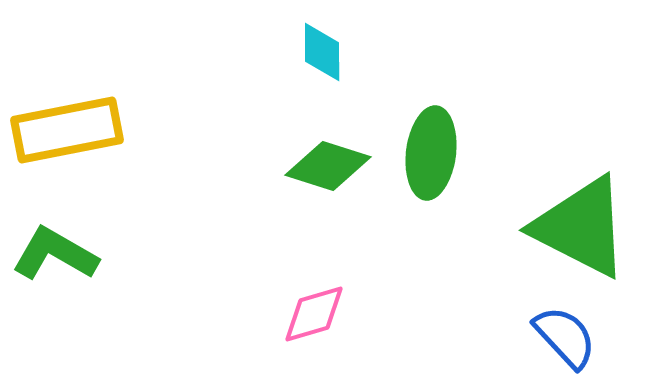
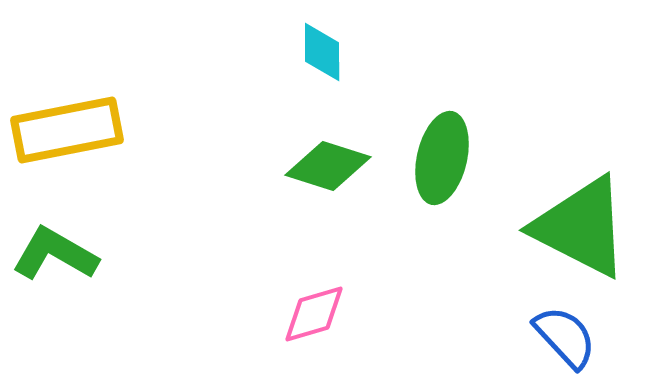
green ellipse: moved 11 px right, 5 px down; rotated 6 degrees clockwise
